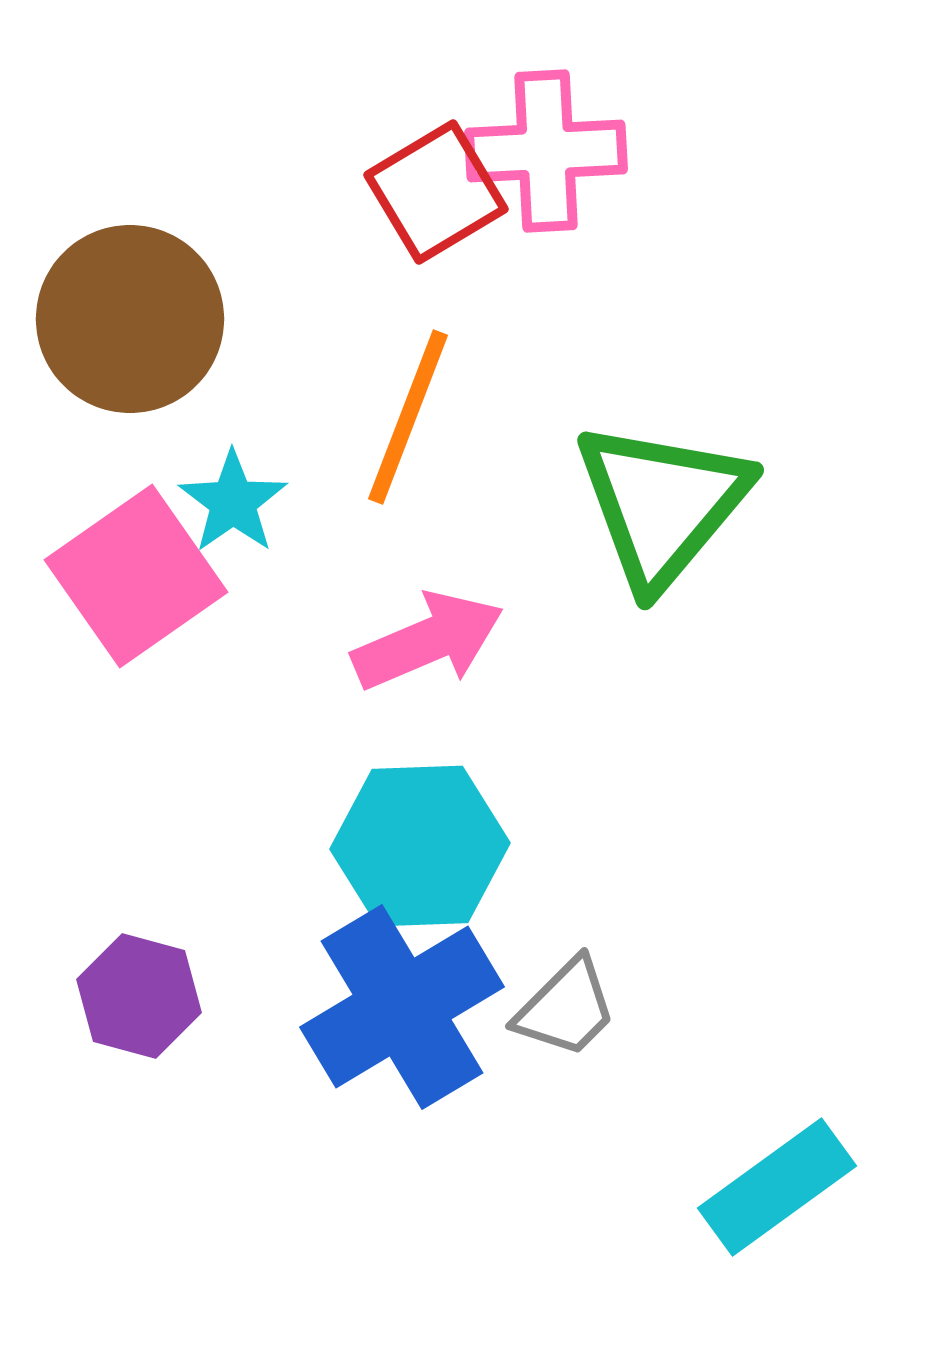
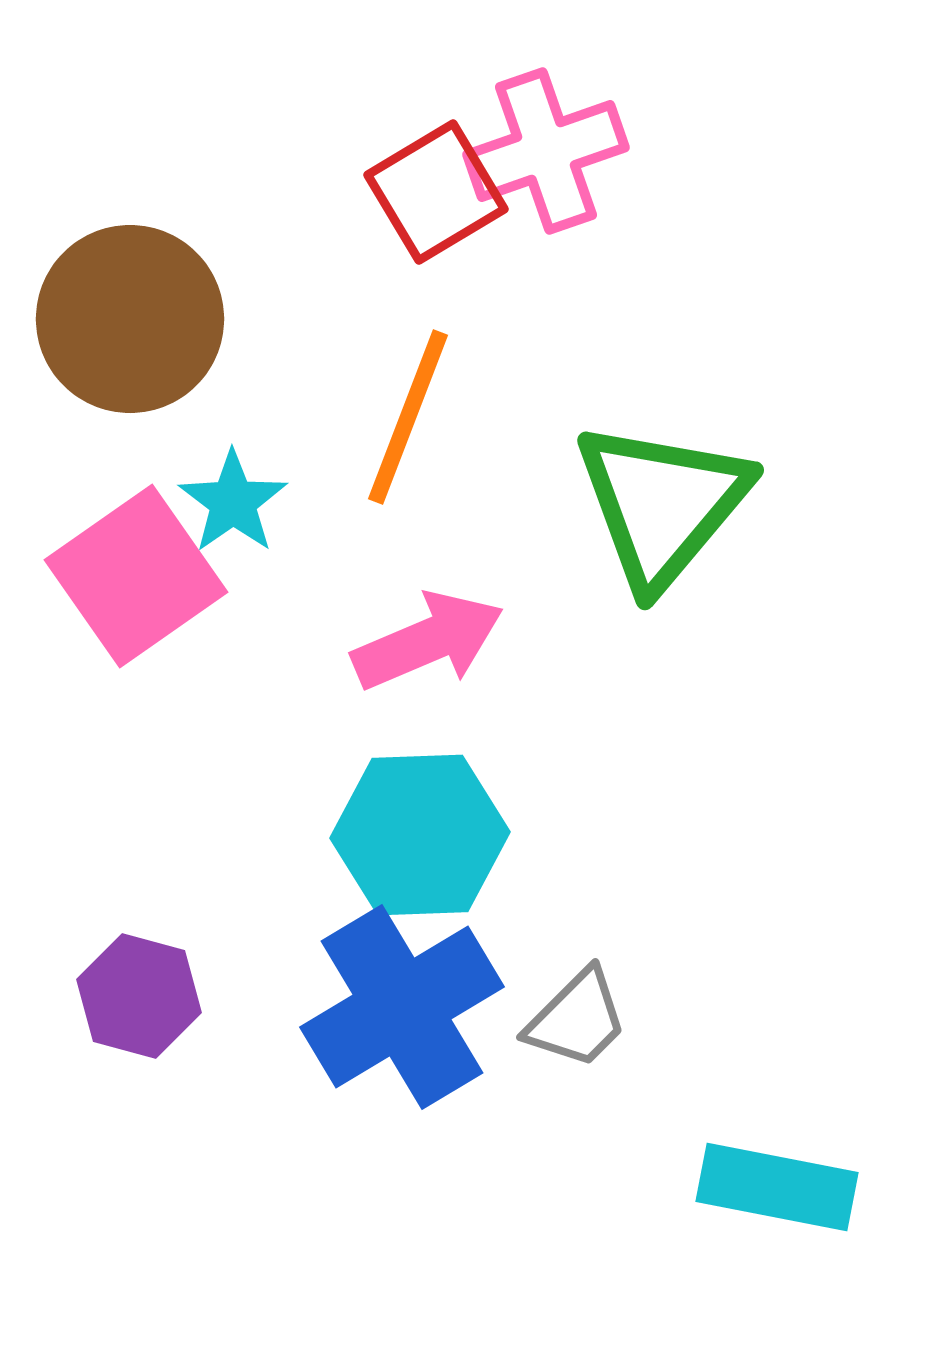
pink cross: rotated 16 degrees counterclockwise
cyan hexagon: moved 11 px up
gray trapezoid: moved 11 px right, 11 px down
cyan rectangle: rotated 47 degrees clockwise
